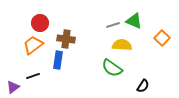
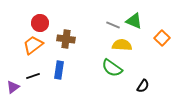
gray line: rotated 40 degrees clockwise
blue rectangle: moved 1 px right, 10 px down
